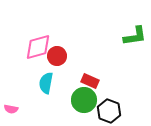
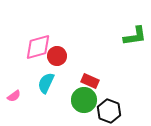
cyan semicircle: rotated 15 degrees clockwise
pink semicircle: moved 3 px right, 13 px up; rotated 48 degrees counterclockwise
